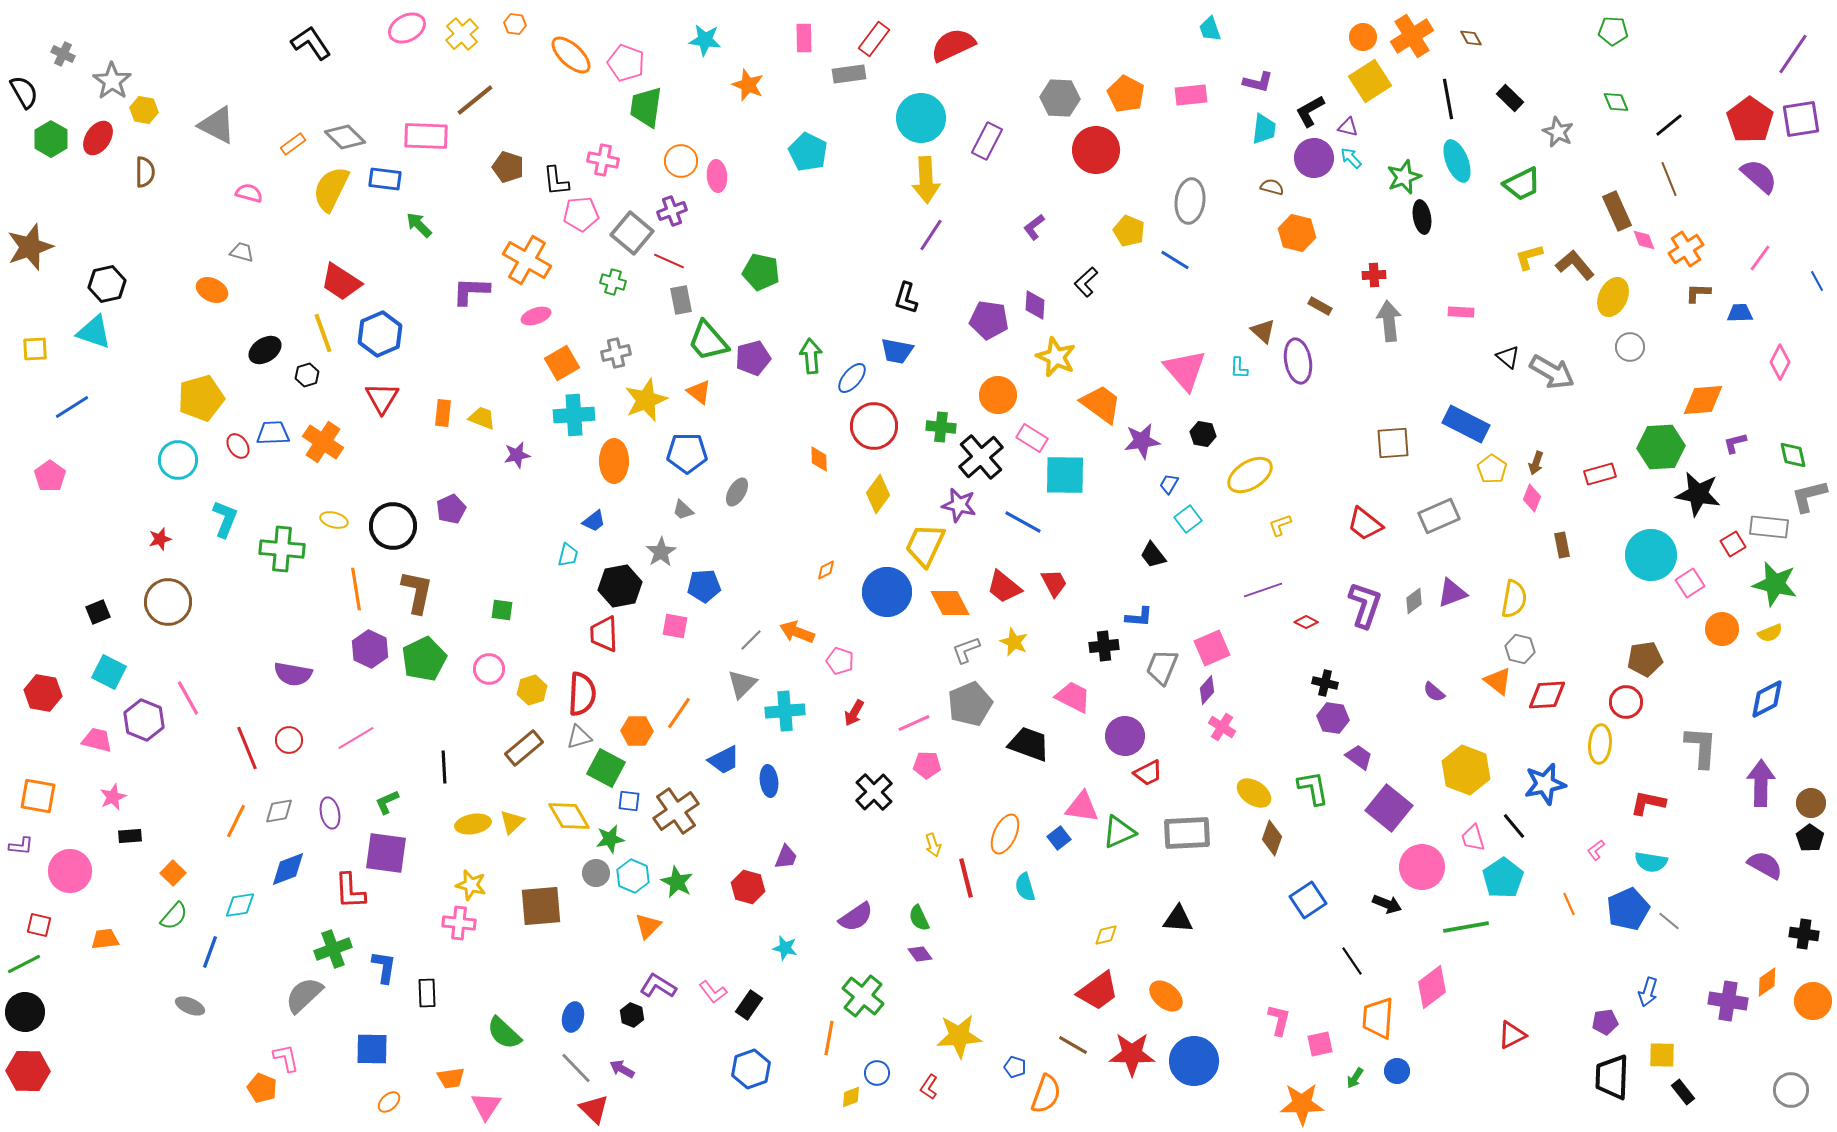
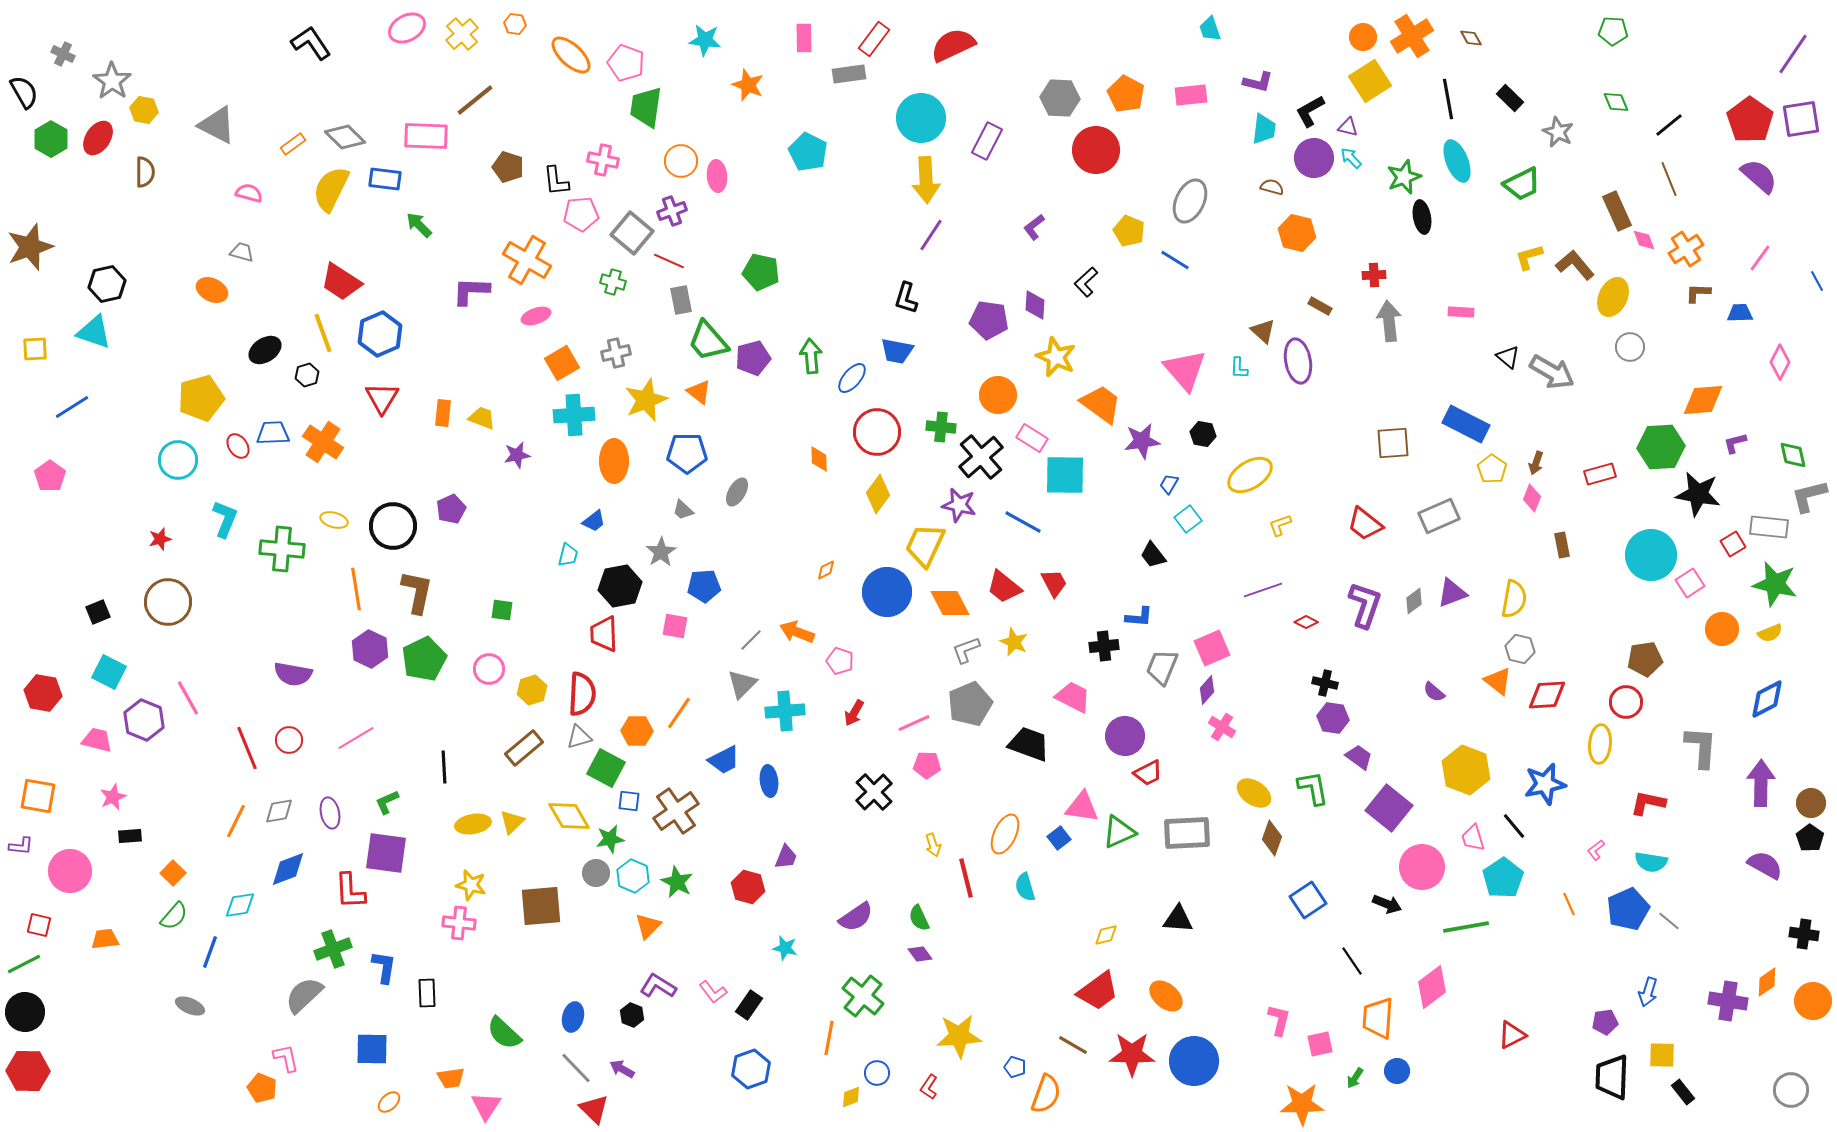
gray ellipse at (1190, 201): rotated 18 degrees clockwise
red circle at (874, 426): moved 3 px right, 6 px down
